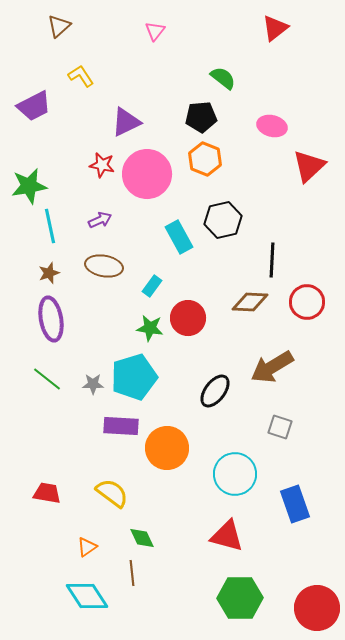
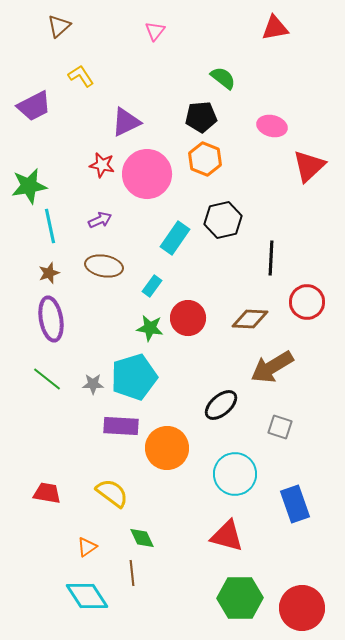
red triangle at (275, 28): rotated 28 degrees clockwise
cyan rectangle at (179, 237): moved 4 px left, 1 px down; rotated 64 degrees clockwise
black line at (272, 260): moved 1 px left, 2 px up
brown diamond at (250, 302): moved 17 px down
black ellipse at (215, 391): moved 6 px right, 14 px down; rotated 12 degrees clockwise
red circle at (317, 608): moved 15 px left
